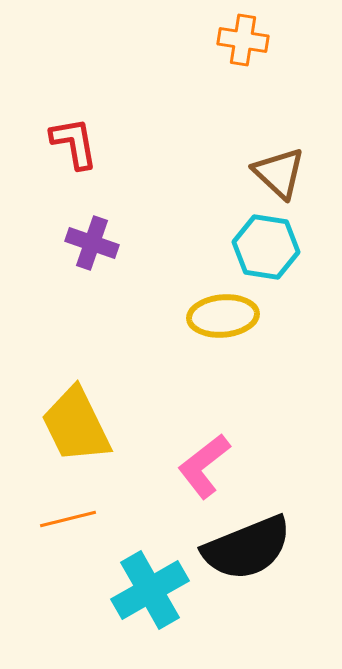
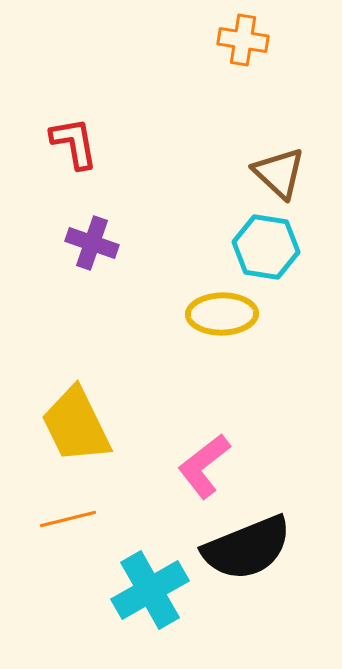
yellow ellipse: moved 1 px left, 2 px up; rotated 4 degrees clockwise
